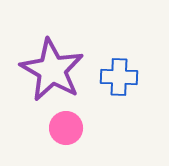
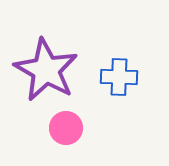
purple star: moved 6 px left
